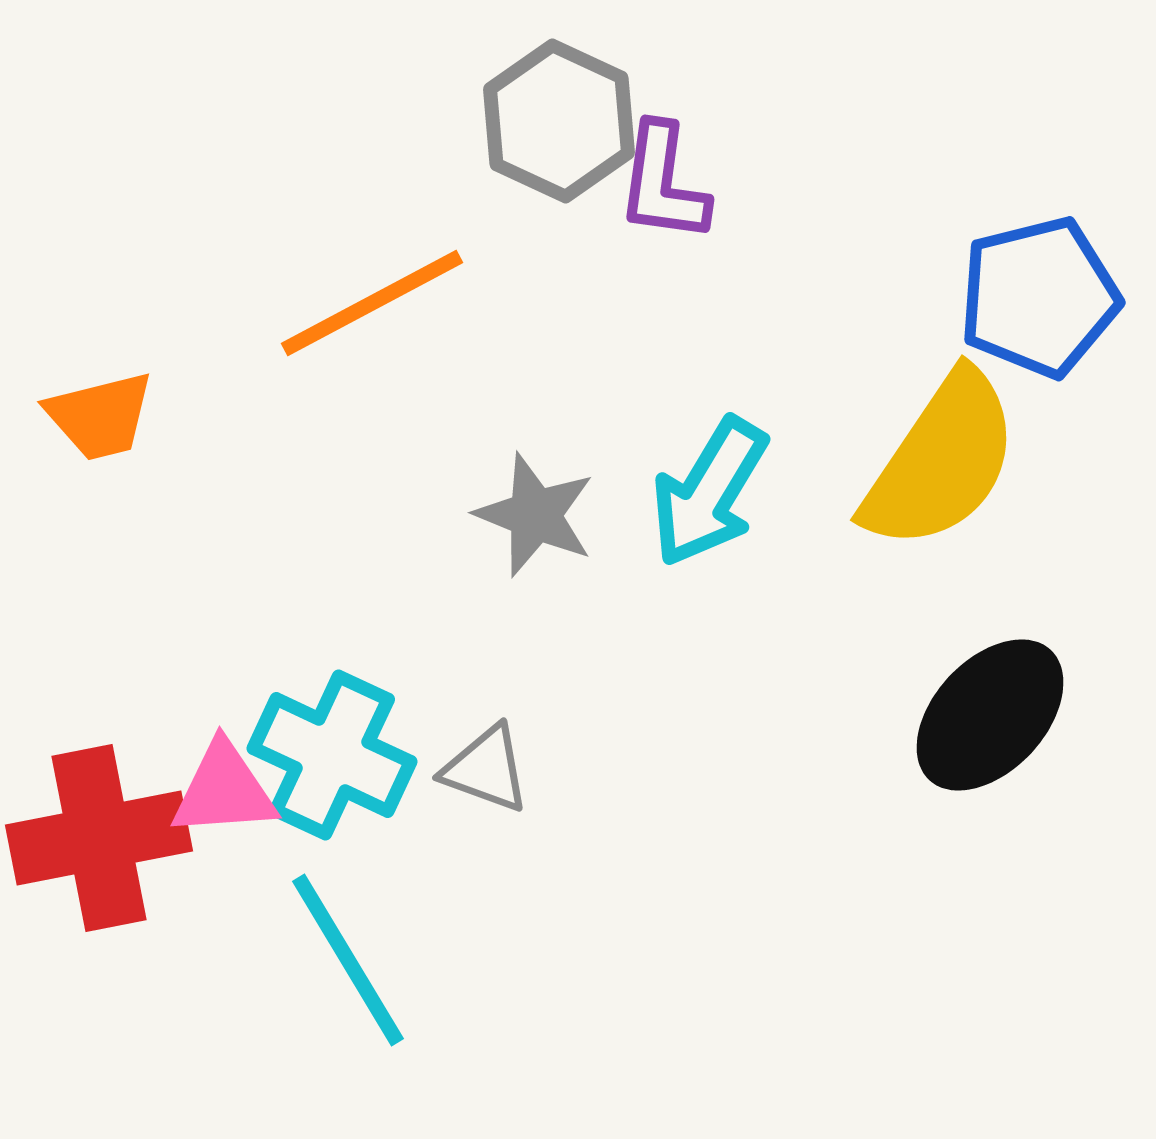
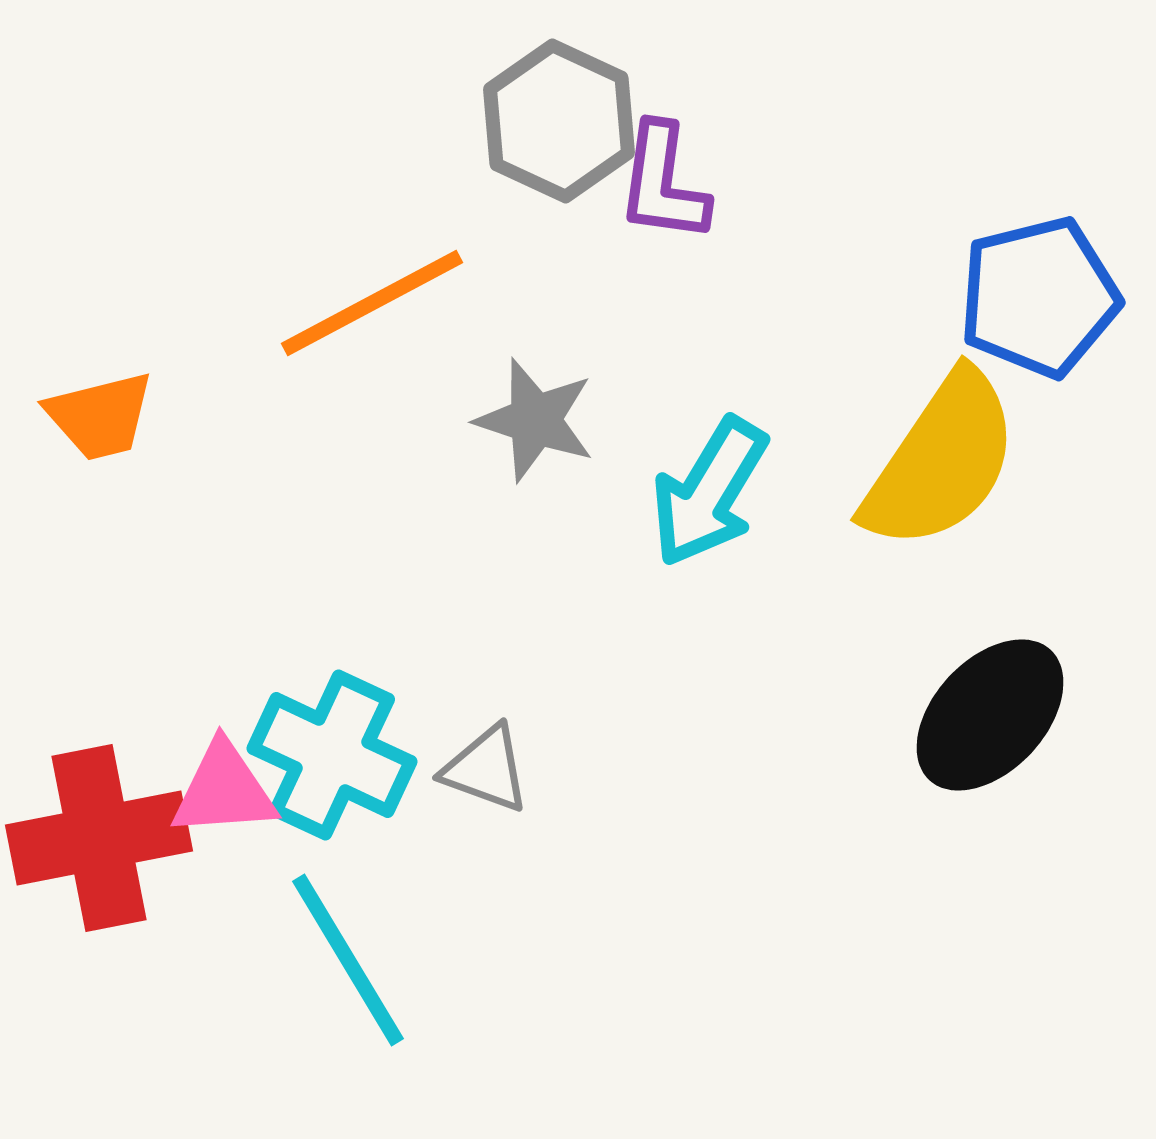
gray star: moved 95 px up; rotated 4 degrees counterclockwise
